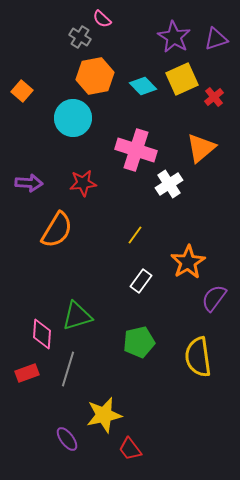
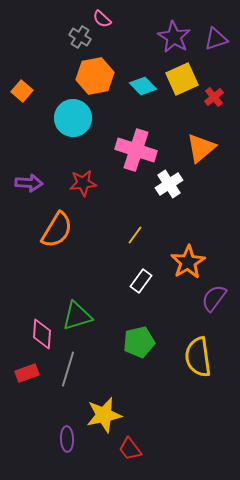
purple ellipse: rotated 35 degrees clockwise
